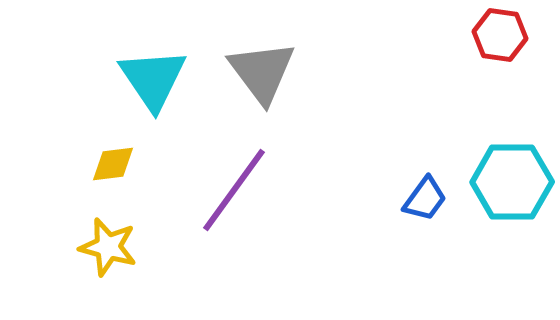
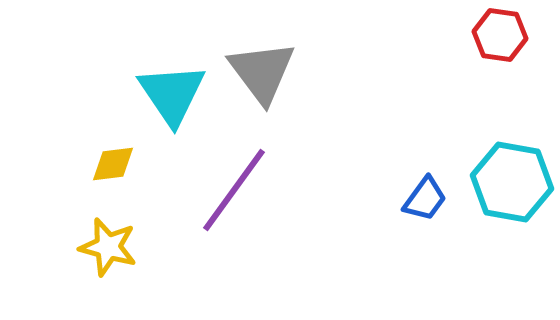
cyan triangle: moved 19 px right, 15 px down
cyan hexagon: rotated 10 degrees clockwise
